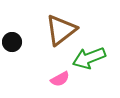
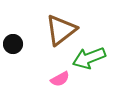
black circle: moved 1 px right, 2 px down
